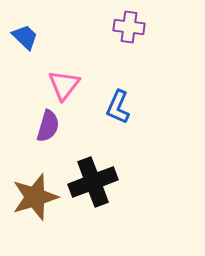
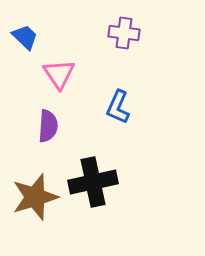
purple cross: moved 5 px left, 6 px down
pink triangle: moved 5 px left, 11 px up; rotated 12 degrees counterclockwise
purple semicircle: rotated 12 degrees counterclockwise
black cross: rotated 9 degrees clockwise
